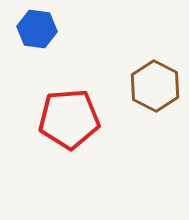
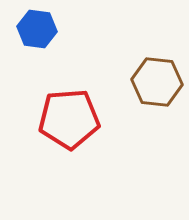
brown hexagon: moved 2 px right, 4 px up; rotated 21 degrees counterclockwise
